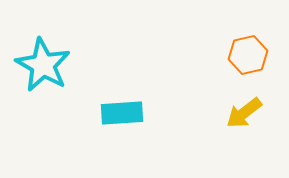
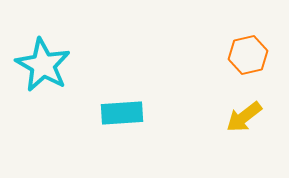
yellow arrow: moved 4 px down
